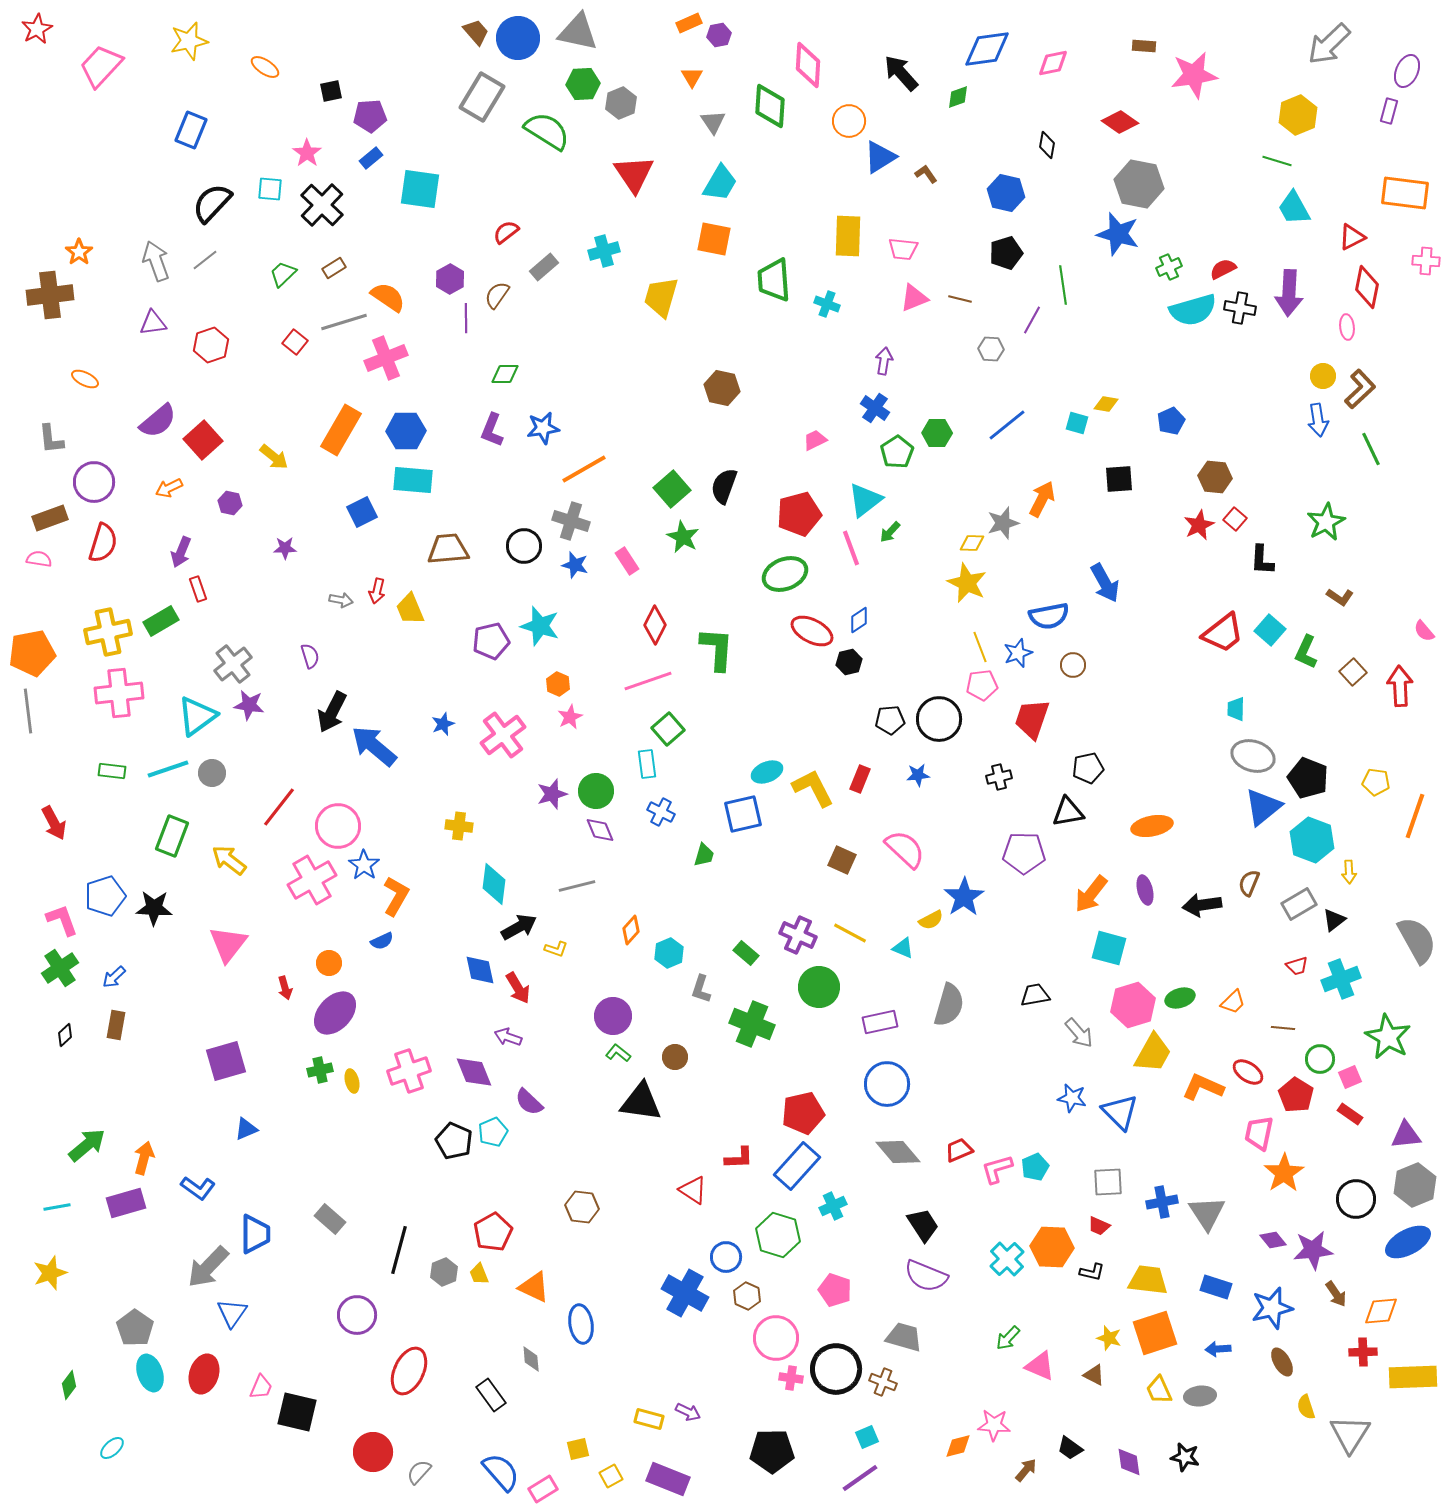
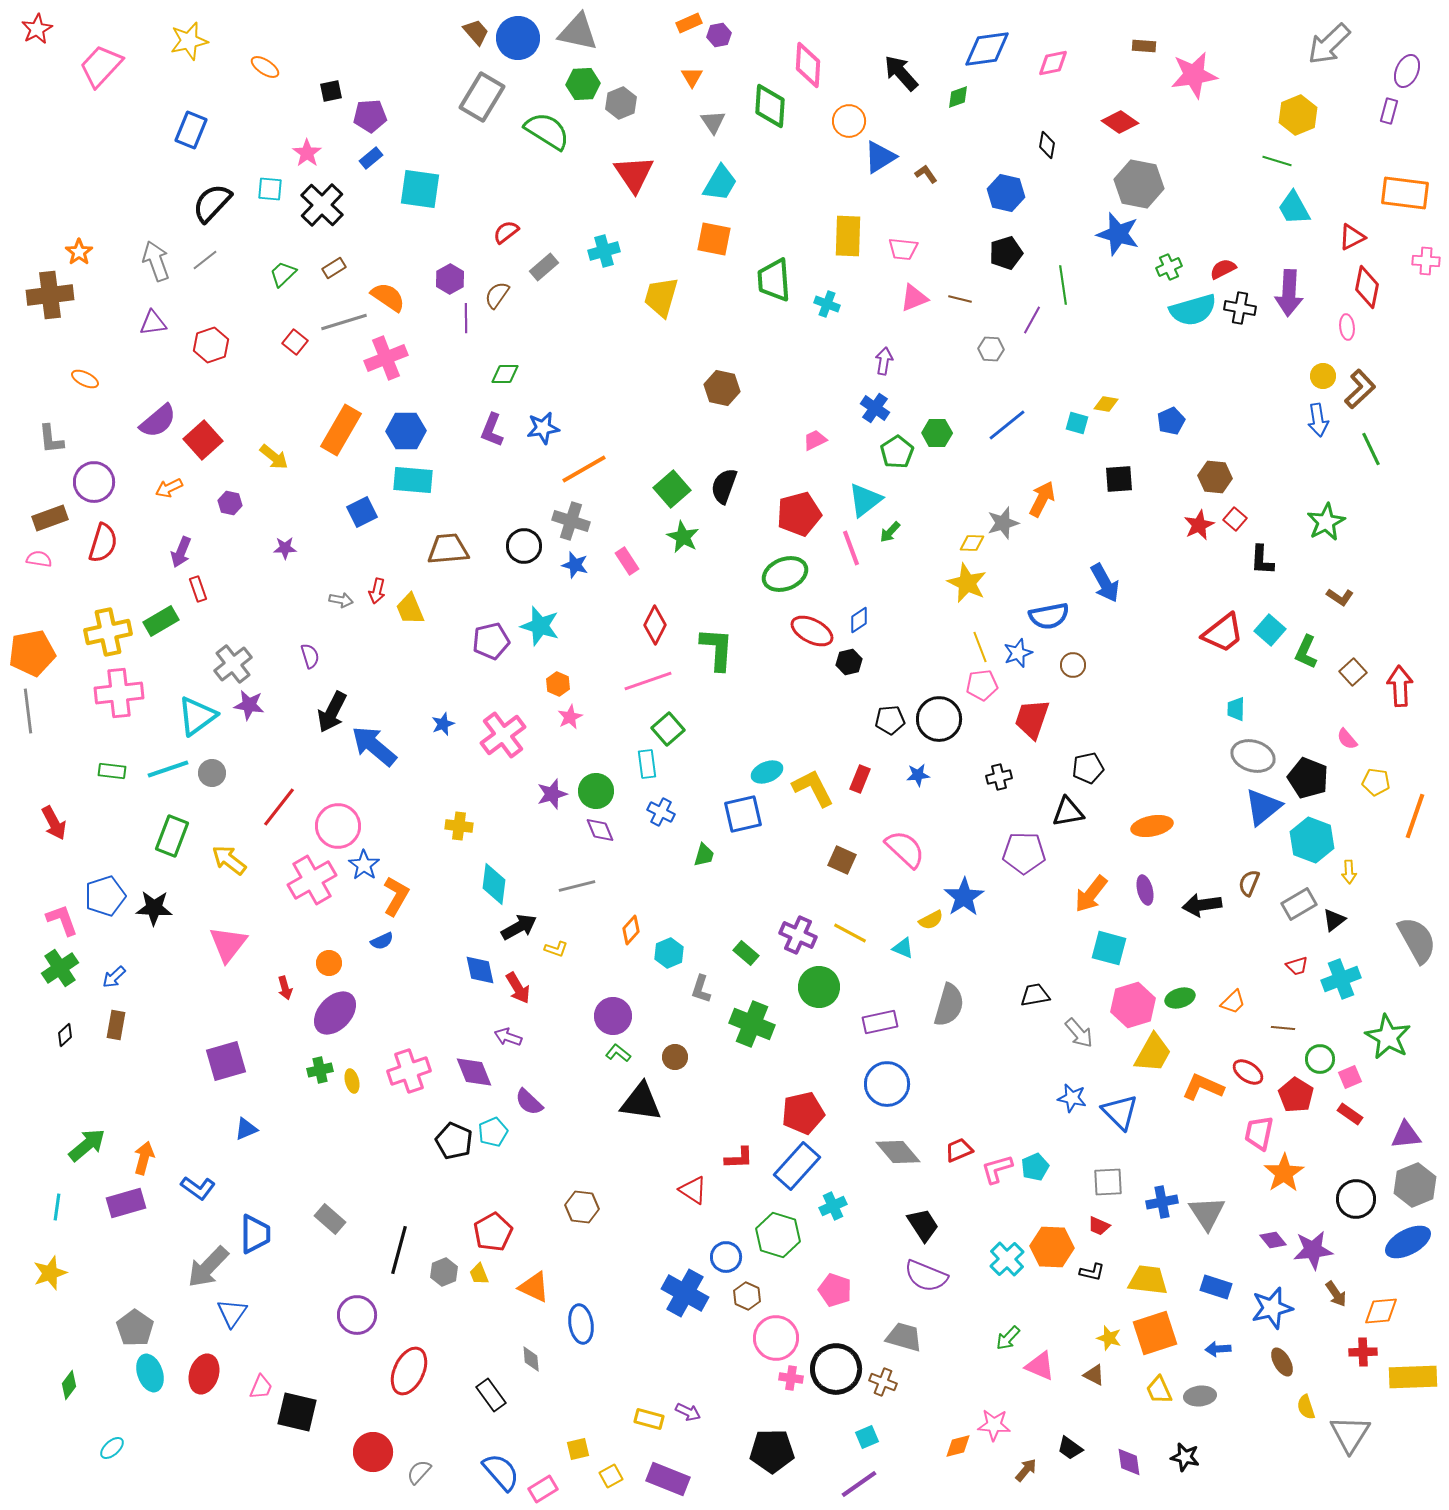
pink semicircle at (1424, 631): moved 77 px left, 108 px down
cyan line at (57, 1207): rotated 72 degrees counterclockwise
purple line at (860, 1478): moved 1 px left, 6 px down
